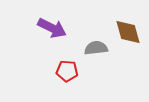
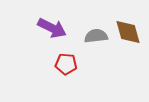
gray semicircle: moved 12 px up
red pentagon: moved 1 px left, 7 px up
